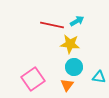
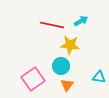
cyan arrow: moved 4 px right
yellow star: moved 1 px down
cyan circle: moved 13 px left, 1 px up
